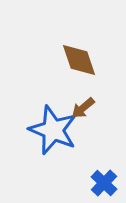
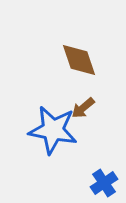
blue star: rotated 12 degrees counterclockwise
blue cross: rotated 12 degrees clockwise
